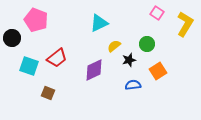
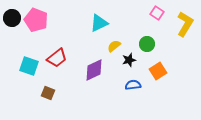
black circle: moved 20 px up
